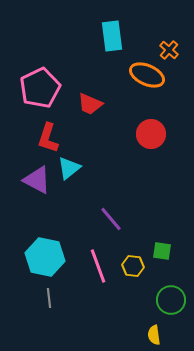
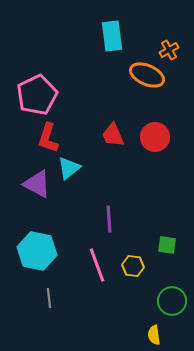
orange cross: rotated 18 degrees clockwise
pink pentagon: moved 3 px left, 7 px down
red trapezoid: moved 23 px right, 31 px down; rotated 44 degrees clockwise
red circle: moved 4 px right, 3 px down
purple triangle: moved 4 px down
purple line: moved 2 px left; rotated 36 degrees clockwise
green square: moved 5 px right, 6 px up
cyan hexagon: moved 8 px left, 6 px up
pink line: moved 1 px left, 1 px up
green circle: moved 1 px right, 1 px down
